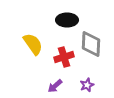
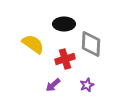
black ellipse: moved 3 px left, 4 px down
yellow semicircle: rotated 20 degrees counterclockwise
red cross: moved 1 px right, 2 px down
purple arrow: moved 2 px left, 1 px up
